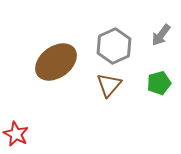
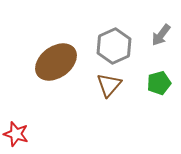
red star: rotated 10 degrees counterclockwise
